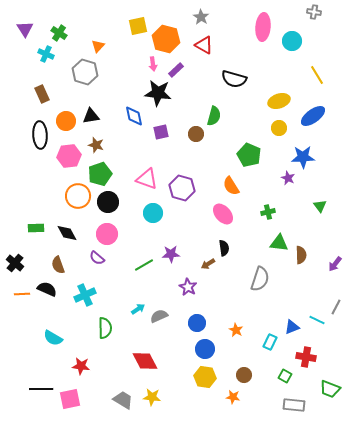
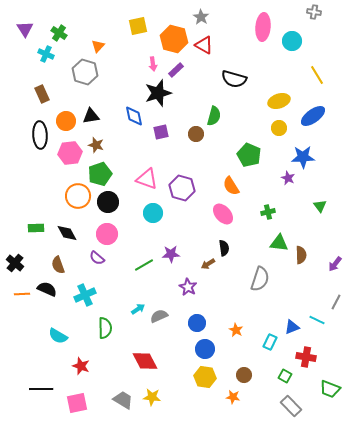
orange hexagon at (166, 39): moved 8 px right
black star at (158, 93): rotated 24 degrees counterclockwise
pink hexagon at (69, 156): moved 1 px right, 3 px up
gray line at (336, 307): moved 5 px up
cyan semicircle at (53, 338): moved 5 px right, 2 px up
red star at (81, 366): rotated 12 degrees clockwise
pink square at (70, 399): moved 7 px right, 4 px down
gray rectangle at (294, 405): moved 3 px left, 1 px down; rotated 40 degrees clockwise
